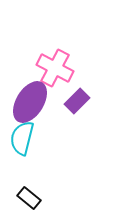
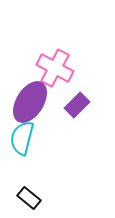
purple rectangle: moved 4 px down
